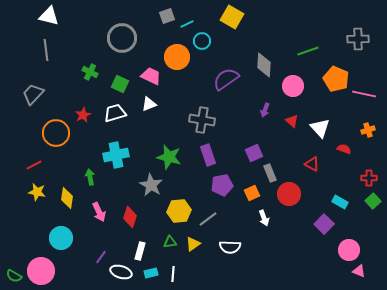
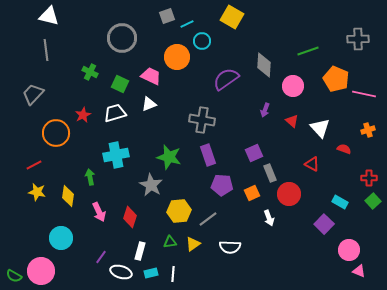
purple pentagon at (222, 185): rotated 15 degrees clockwise
yellow diamond at (67, 198): moved 1 px right, 2 px up
white arrow at (264, 218): moved 5 px right
